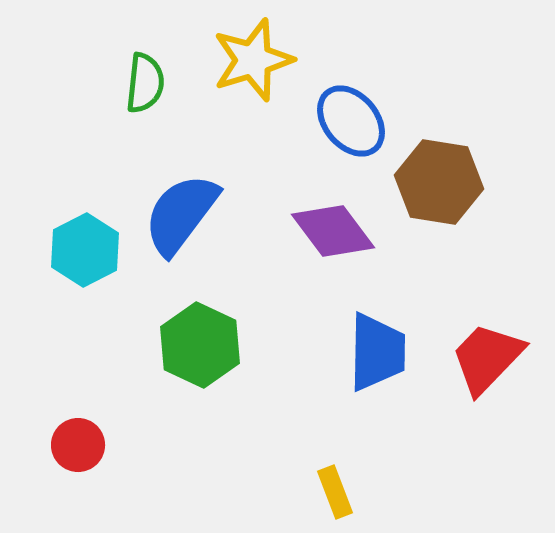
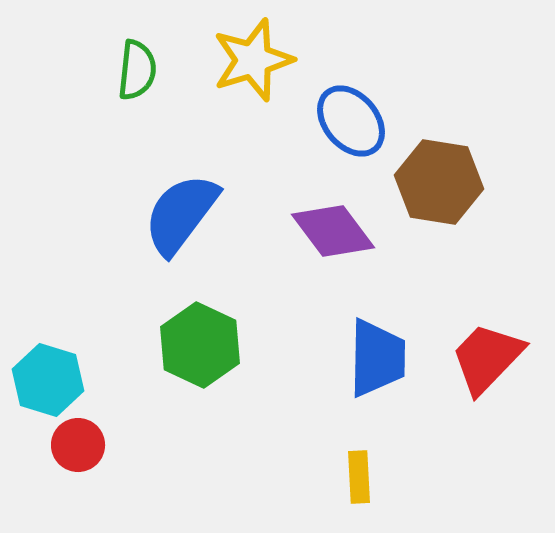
green semicircle: moved 8 px left, 13 px up
cyan hexagon: moved 37 px left, 130 px down; rotated 16 degrees counterclockwise
blue trapezoid: moved 6 px down
yellow rectangle: moved 24 px right, 15 px up; rotated 18 degrees clockwise
